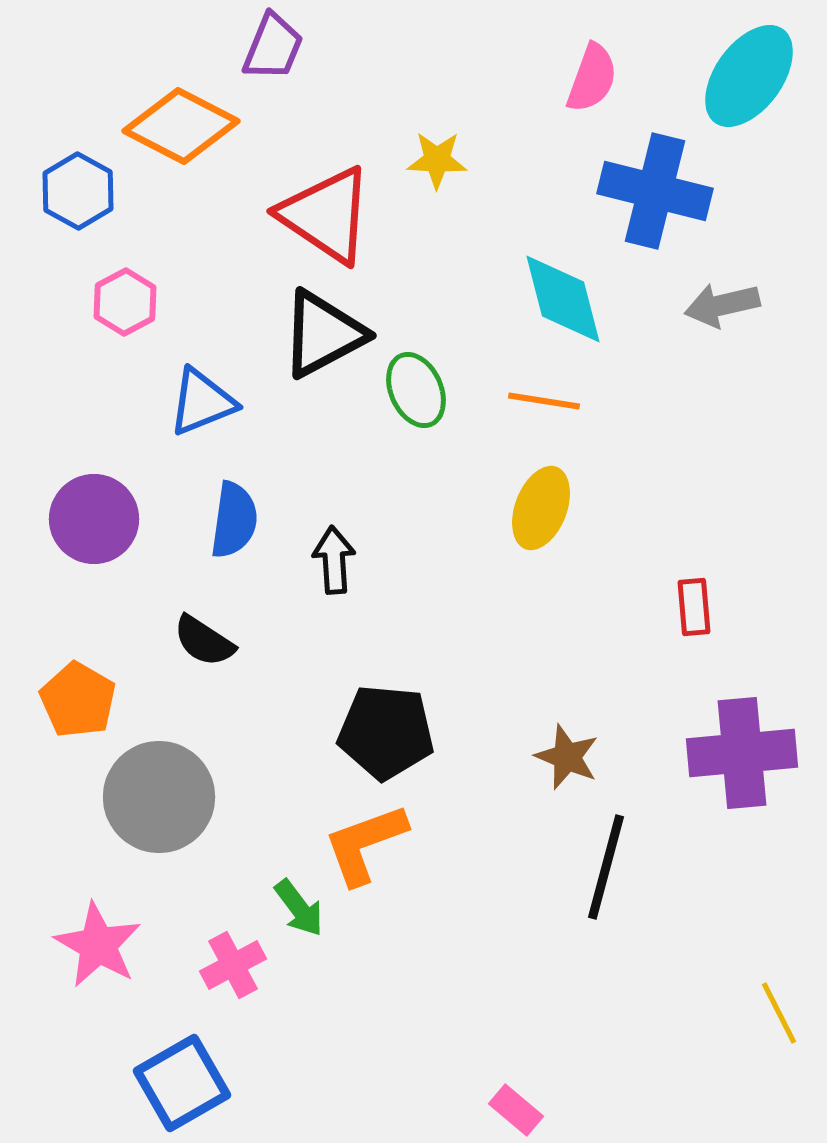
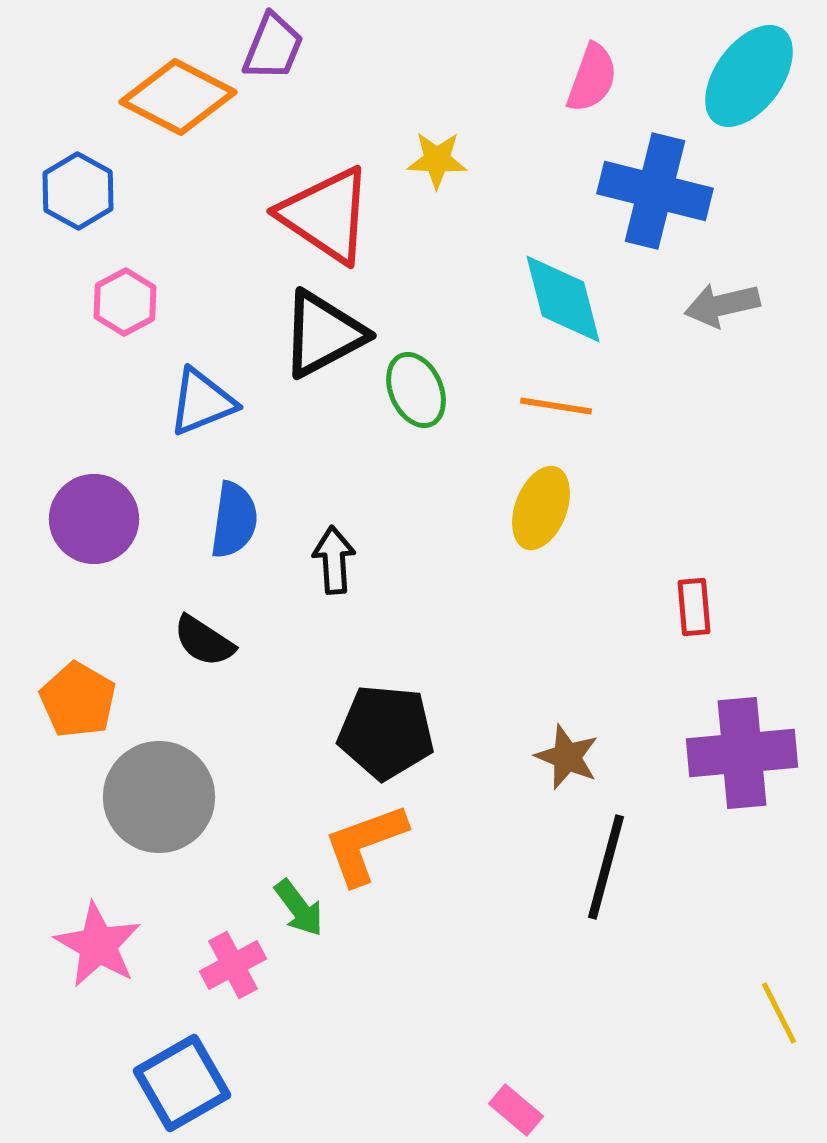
orange diamond: moved 3 px left, 29 px up
orange line: moved 12 px right, 5 px down
